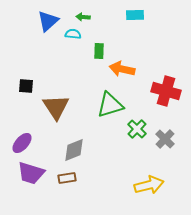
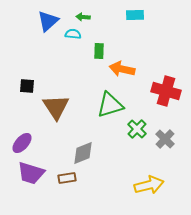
black square: moved 1 px right
gray diamond: moved 9 px right, 3 px down
